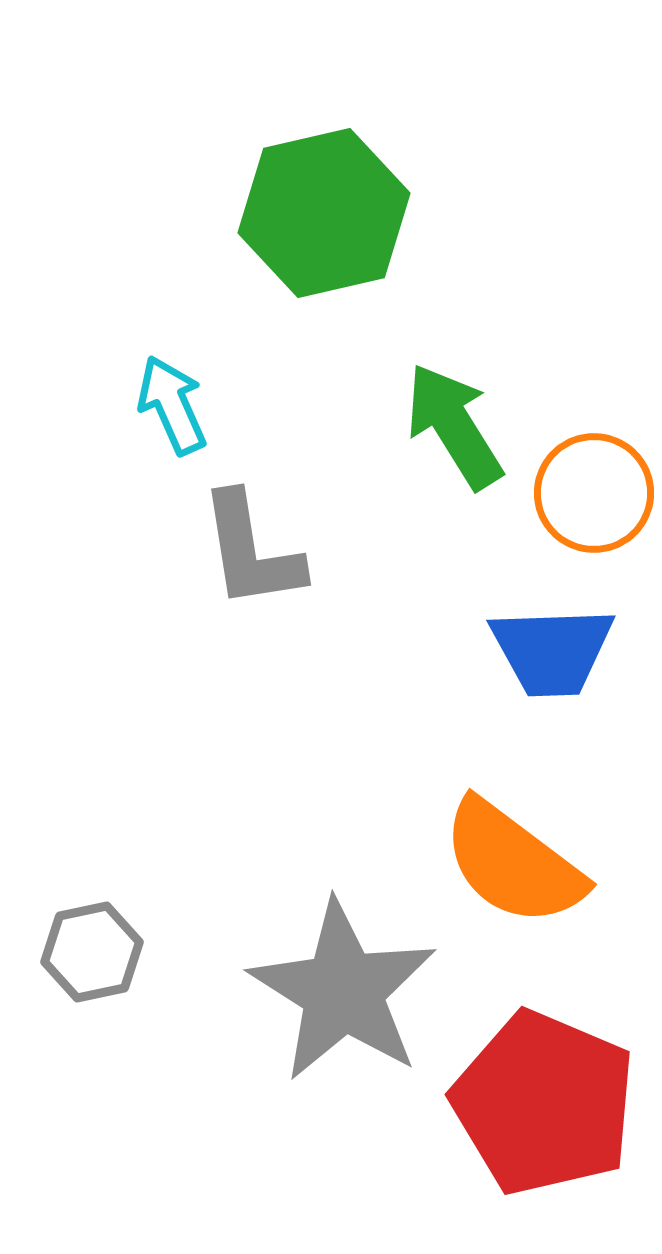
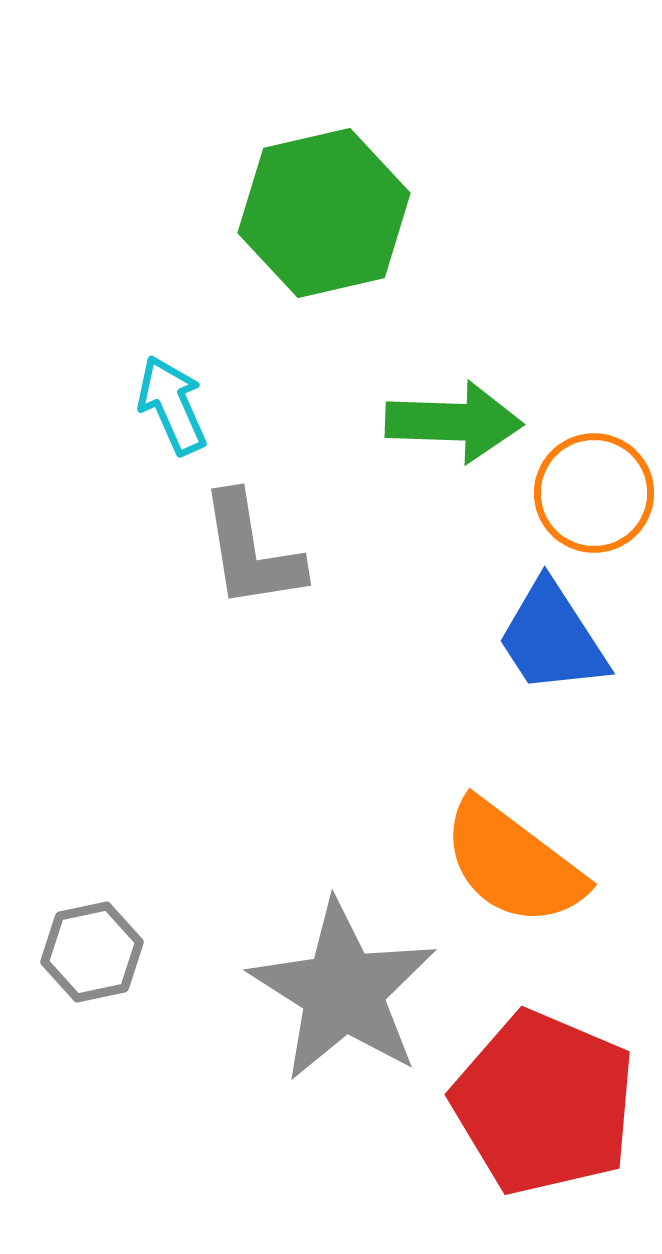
green arrow: moved 4 px up; rotated 124 degrees clockwise
blue trapezoid: moved 13 px up; rotated 59 degrees clockwise
